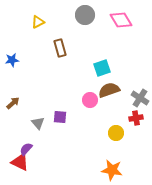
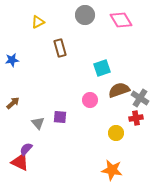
brown semicircle: moved 10 px right
